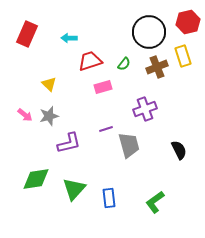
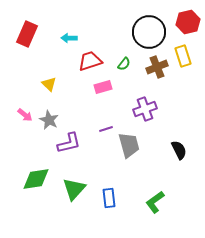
gray star: moved 4 px down; rotated 30 degrees counterclockwise
